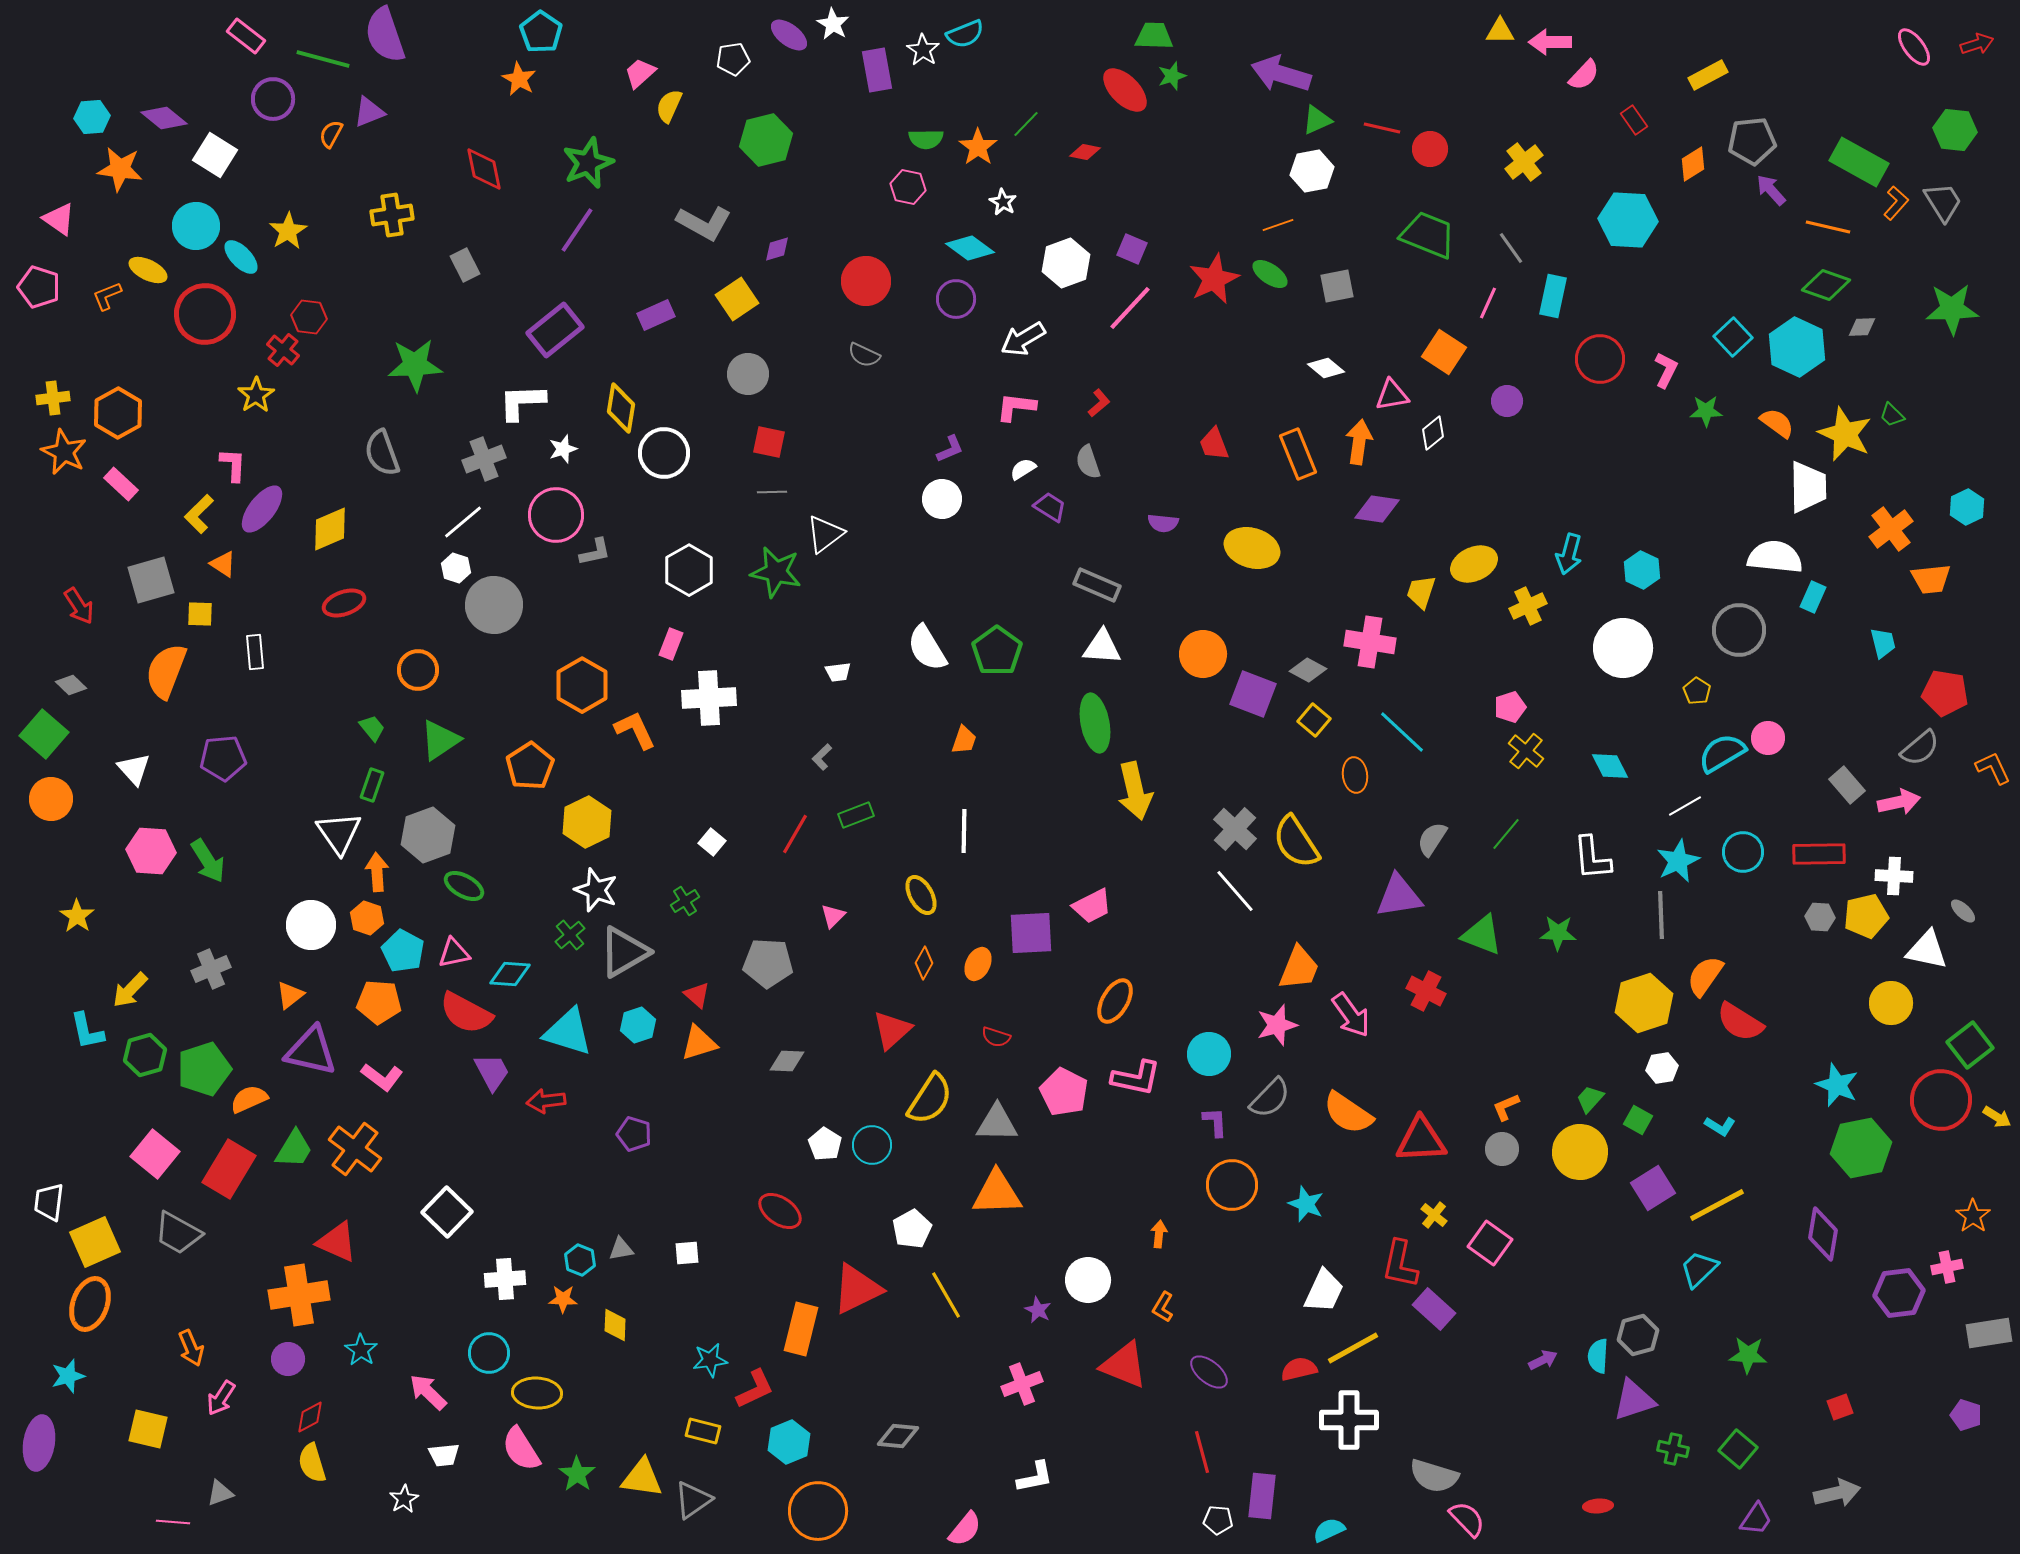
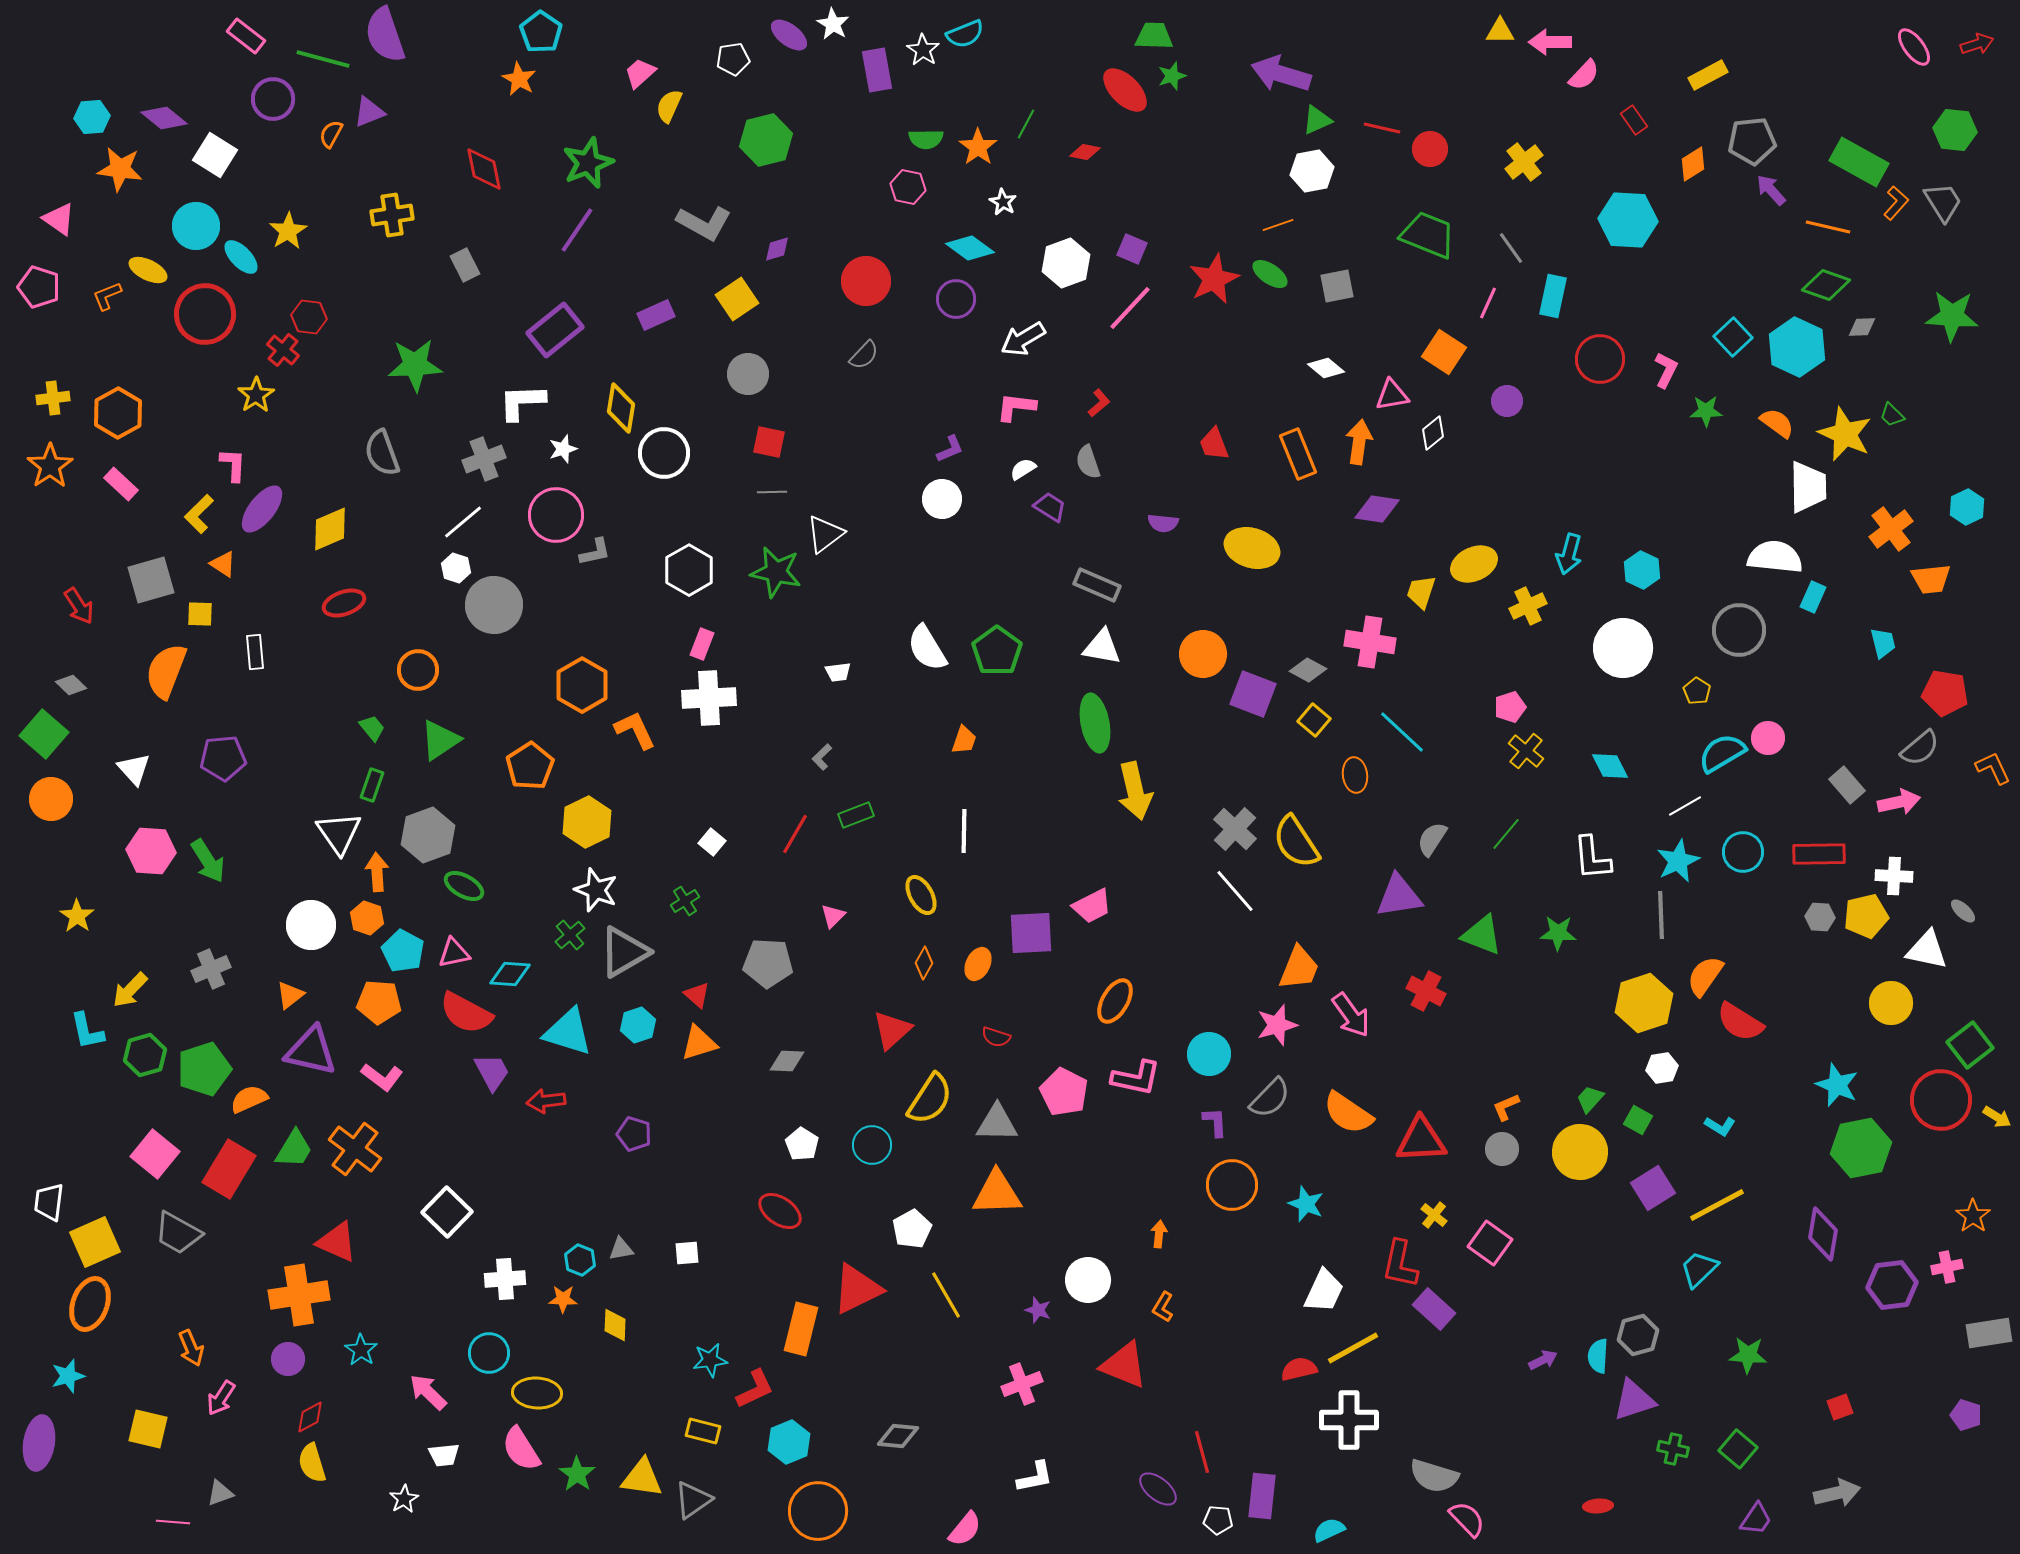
green line at (1026, 124): rotated 16 degrees counterclockwise
green star at (1952, 309): moved 7 px down; rotated 6 degrees clockwise
gray semicircle at (864, 355): rotated 72 degrees counterclockwise
orange star at (64, 452): moved 14 px left, 14 px down; rotated 12 degrees clockwise
pink rectangle at (671, 644): moved 31 px right
white triangle at (1102, 647): rotated 6 degrees clockwise
white pentagon at (825, 1144): moved 23 px left
purple hexagon at (1899, 1293): moved 7 px left, 8 px up
purple star at (1038, 1310): rotated 8 degrees counterclockwise
purple ellipse at (1209, 1372): moved 51 px left, 117 px down
